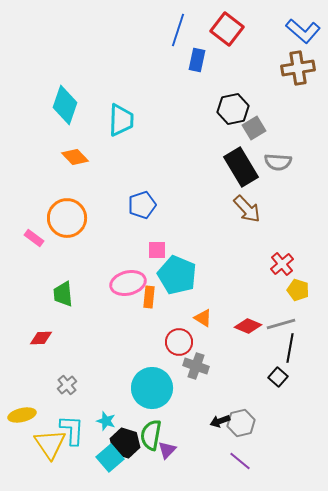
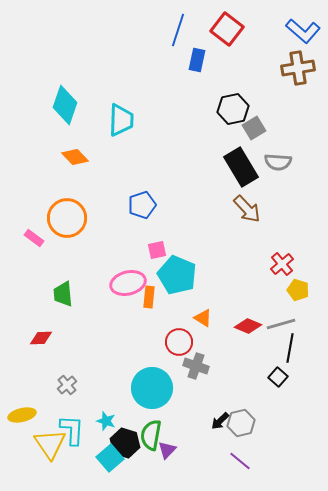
pink square at (157, 250): rotated 12 degrees counterclockwise
black arrow at (220, 421): rotated 24 degrees counterclockwise
